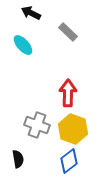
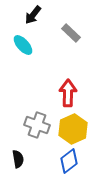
black arrow: moved 2 px right, 2 px down; rotated 78 degrees counterclockwise
gray rectangle: moved 3 px right, 1 px down
yellow hexagon: rotated 16 degrees clockwise
